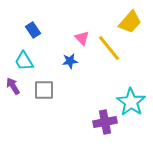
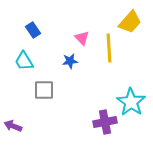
yellow line: rotated 36 degrees clockwise
purple arrow: moved 40 px down; rotated 36 degrees counterclockwise
